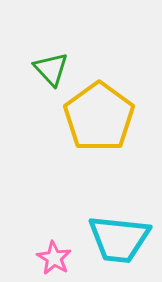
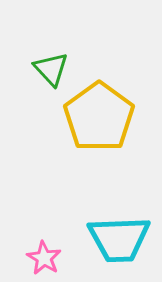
cyan trapezoid: rotated 8 degrees counterclockwise
pink star: moved 10 px left
